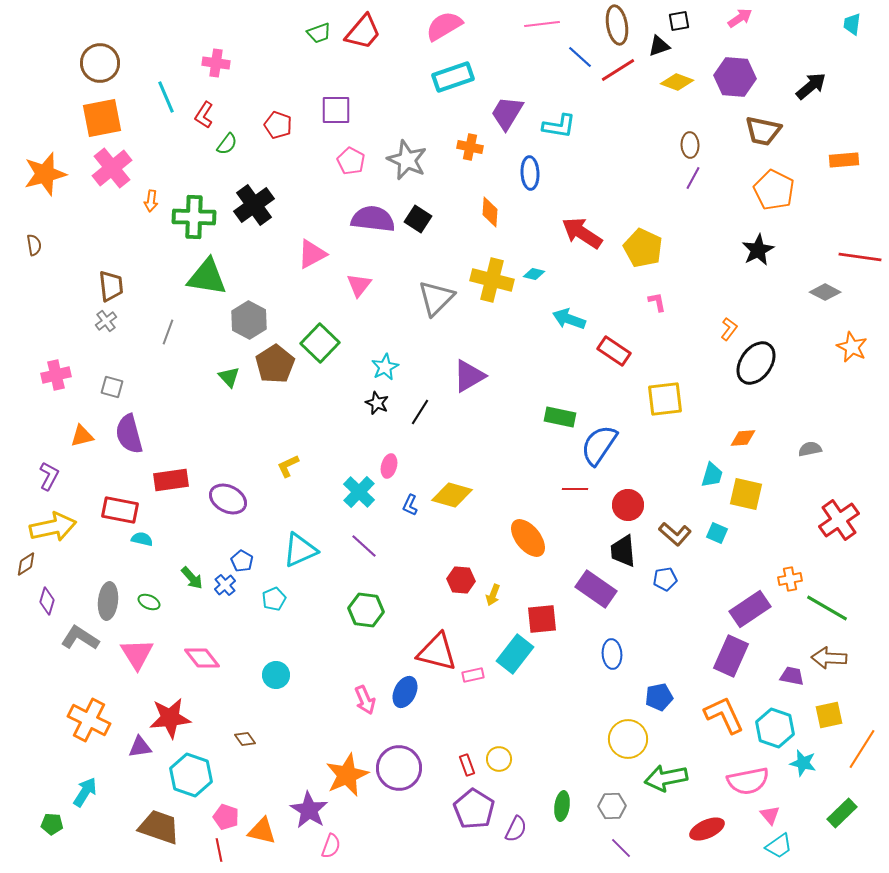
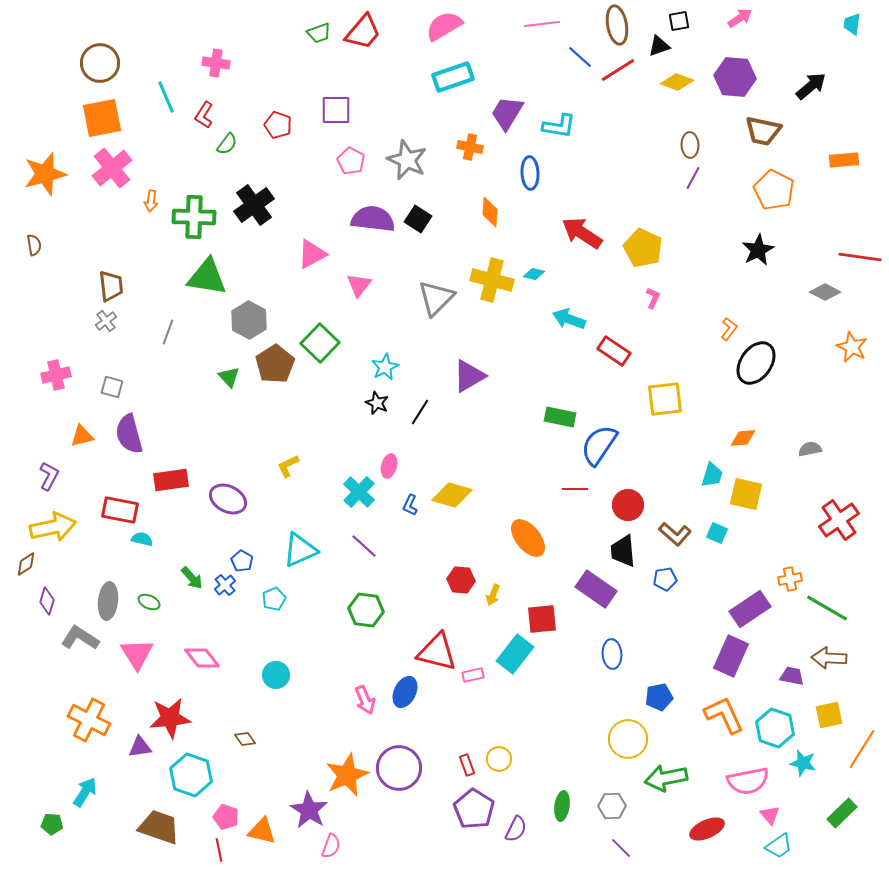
pink L-shape at (657, 302): moved 4 px left, 4 px up; rotated 35 degrees clockwise
